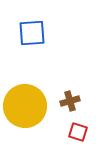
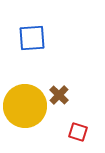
blue square: moved 5 px down
brown cross: moved 11 px left, 6 px up; rotated 30 degrees counterclockwise
